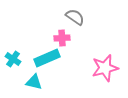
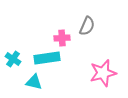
gray semicircle: moved 12 px right, 9 px down; rotated 78 degrees clockwise
cyan rectangle: rotated 15 degrees clockwise
pink star: moved 2 px left, 5 px down
